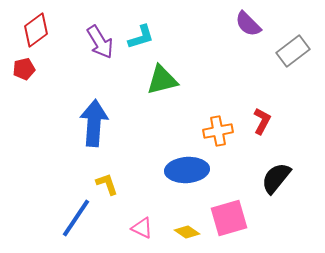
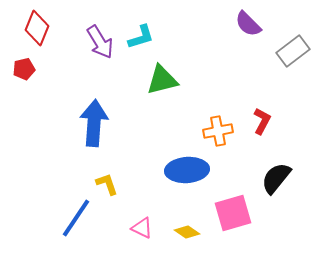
red diamond: moved 1 px right, 2 px up; rotated 32 degrees counterclockwise
pink square: moved 4 px right, 5 px up
